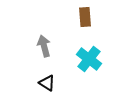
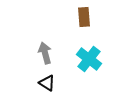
brown rectangle: moved 1 px left
gray arrow: moved 1 px right, 7 px down
